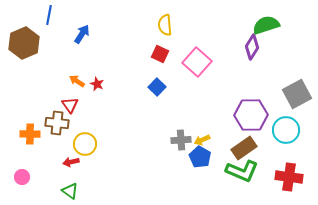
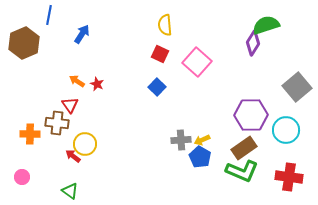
purple diamond: moved 1 px right, 4 px up
gray square: moved 7 px up; rotated 12 degrees counterclockwise
red arrow: moved 2 px right, 6 px up; rotated 49 degrees clockwise
